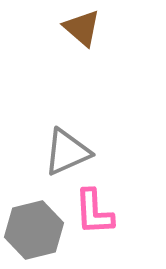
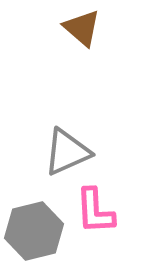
pink L-shape: moved 1 px right, 1 px up
gray hexagon: moved 1 px down
